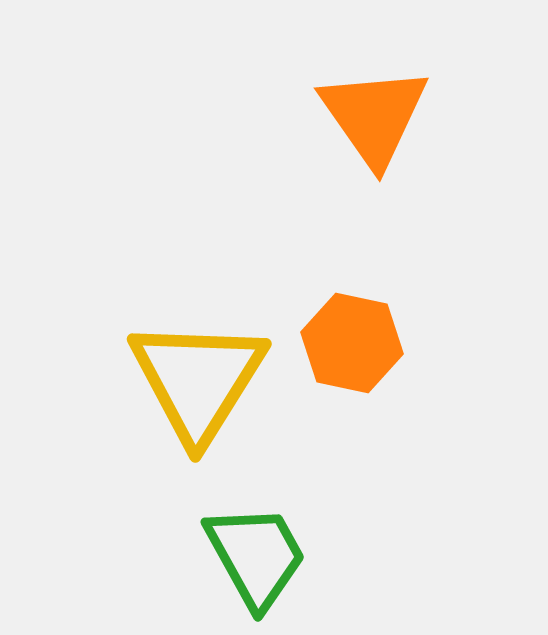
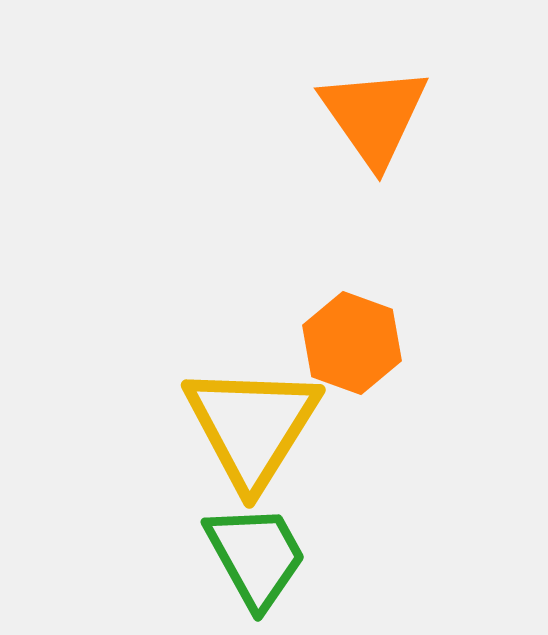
orange hexagon: rotated 8 degrees clockwise
yellow triangle: moved 54 px right, 46 px down
